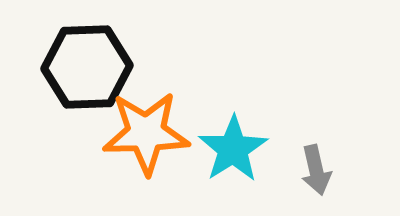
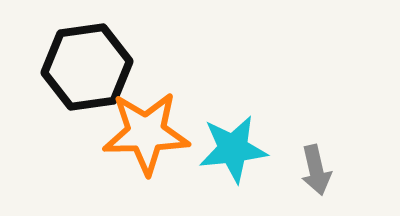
black hexagon: rotated 6 degrees counterclockwise
cyan star: rotated 26 degrees clockwise
